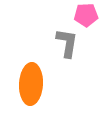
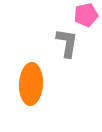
pink pentagon: rotated 10 degrees counterclockwise
